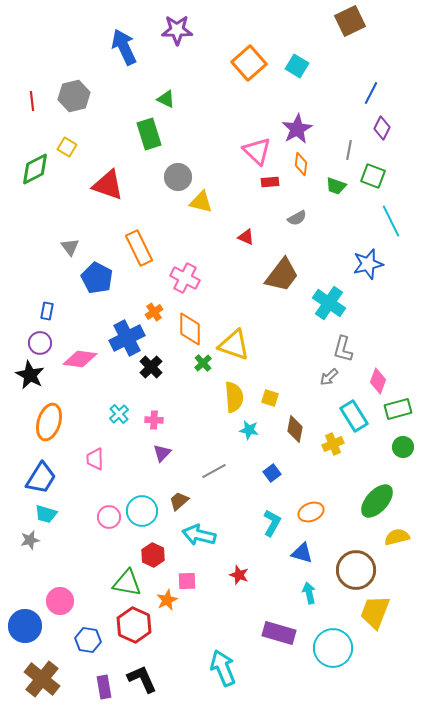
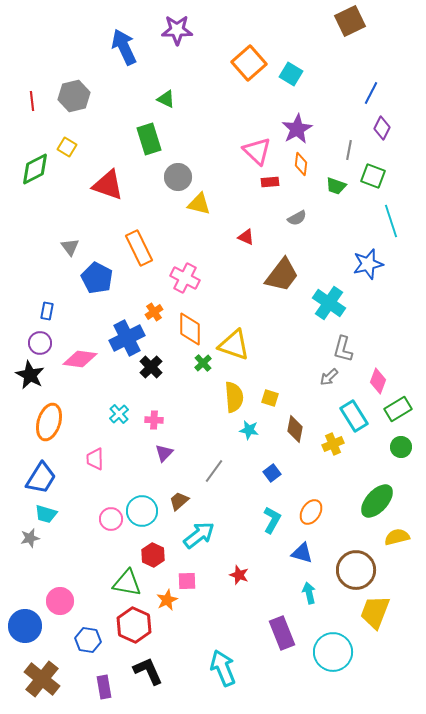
cyan square at (297, 66): moved 6 px left, 8 px down
green rectangle at (149, 134): moved 5 px down
yellow triangle at (201, 202): moved 2 px left, 2 px down
cyan line at (391, 221): rotated 8 degrees clockwise
green rectangle at (398, 409): rotated 16 degrees counterclockwise
green circle at (403, 447): moved 2 px left
purple triangle at (162, 453): moved 2 px right
gray line at (214, 471): rotated 25 degrees counterclockwise
orange ellipse at (311, 512): rotated 35 degrees counterclockwise
pink circle at (109, 517): moved 2 px right, 2 px down
cyan L-shape at (272, 523): moved 3 px up
cyan arrow at (199, 535): rotated 128 degrees clockwise
gray star at (30, 540): moved 2 px up
purple rectangle at (279, 633): moved 3 px right; rotated 52 degrees clockwise
cyan circle at (333, 648): moved 4 px down
black L-shape at (142, 679): moved 6 px right, 8 px up
